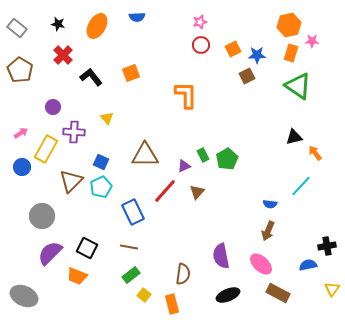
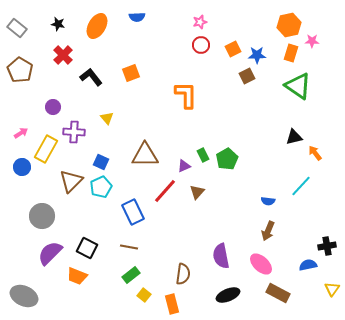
blue semicircle at (270, 204): moved 2 px left, 3 px up
